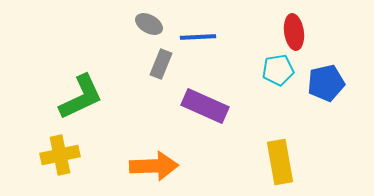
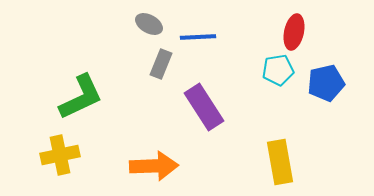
red ellipse: rotated 20 degrees clockwise
purple rectangle: moved 1 px left, 1 px down; rotated 33 degrees clockwise
